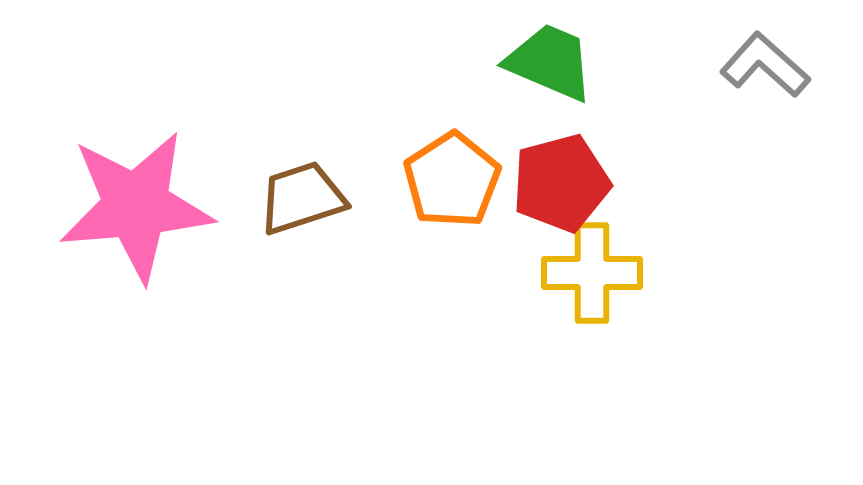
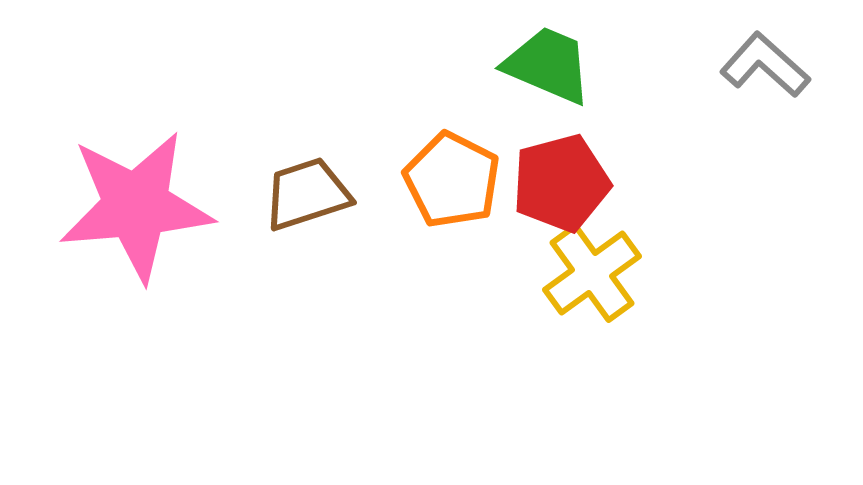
green trapezoid: moved 2 px left, 3 px down
orange pentagon: rotated 12 degrees counterclockwise
brown trapezoid: moved 5 px right, 4 px up
yellow cross: rotated 36 degrees counterclockwise
